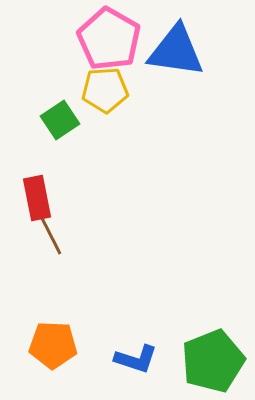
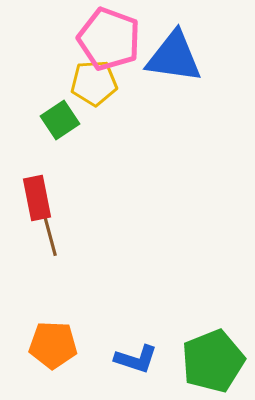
pink pentagon: rotated 10 degrees counterclockwise
blue triangle: moved 2 px left, 6 px down
yellow pentagon: moved 11 px left, 7 px up
brown line: rotated 12 degrees clockwise
